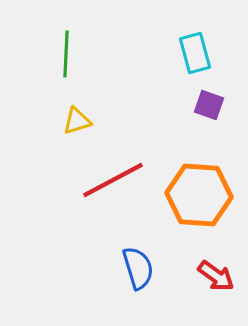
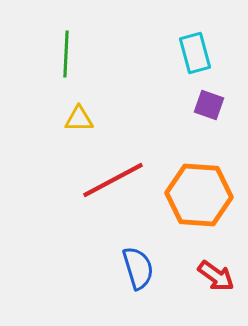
yellow triangle: moved 2 px right, 2 px up; rotated 16 degrees clockwise
